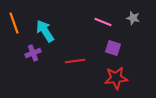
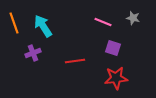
cyan arrow: moved 2 px left, 5 px up
